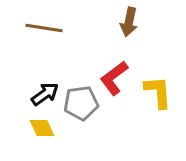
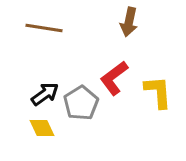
gray pentagon: rotated 24 degrees counterclockwise
